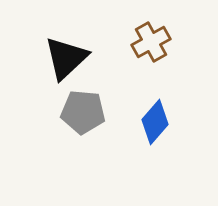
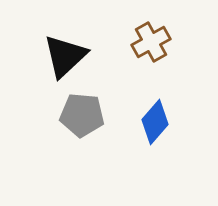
black triangle: moved 1 px left, 2 px up
gray pentagon: moved 1 px left, 3 px down
